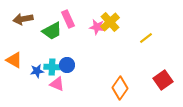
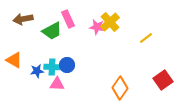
pink triangle: rotated 21 degrees counterclockwise
